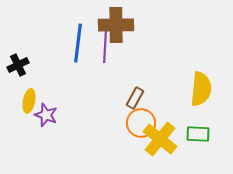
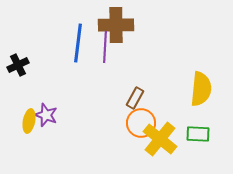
yellow ellipse: moved 20 px down
